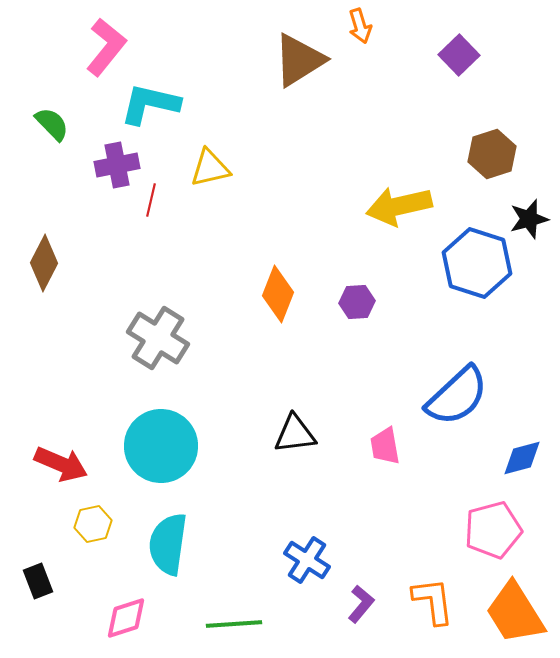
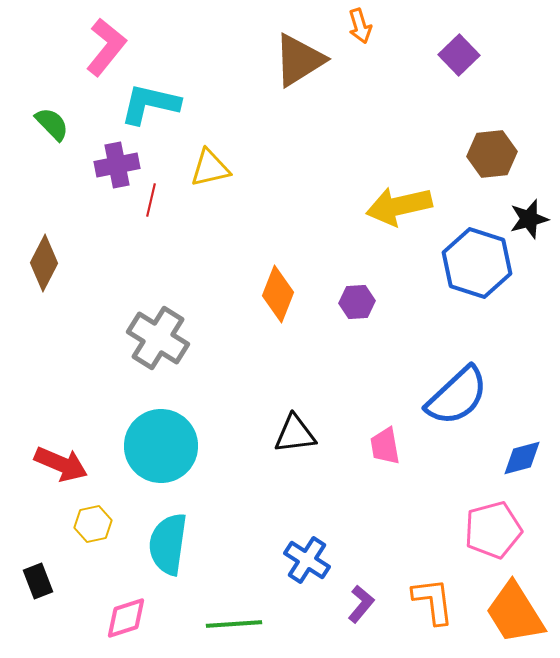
brown hexagon: rotated 12 degrees clockwise
